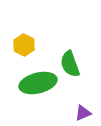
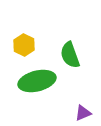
green semicircle: moved 9 px up
green ellipse: moved 1 px left, 2 px up
